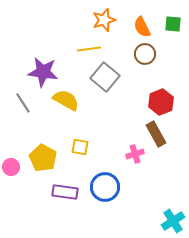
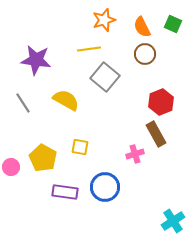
green square: rotated 18 degrees clockwise
purple star: moved 7 px left, 12 px up
